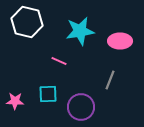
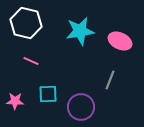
white hexagon: moved 1 px left, 1 px down
pink ellipse: rotated 25 degrees clockwise
pink line: moved 28 px left
